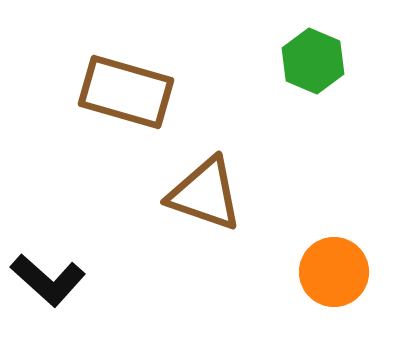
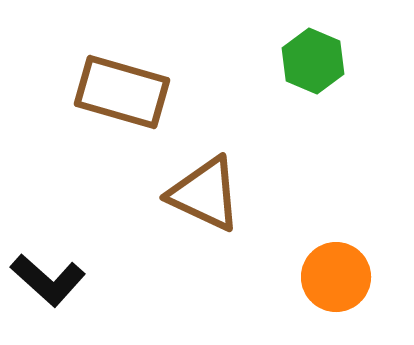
brown rectangle: moved 4 px left
brown triangle: rotated 6 degrees clockwise
orange circle: moved 2 px right, 5 px down
